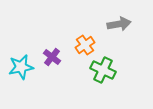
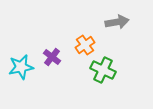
gray arrow: moved 2 px left, 2 px up
